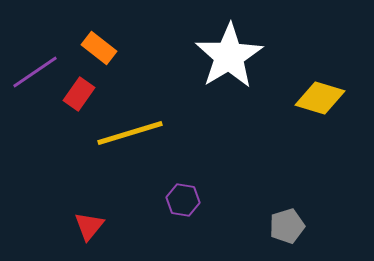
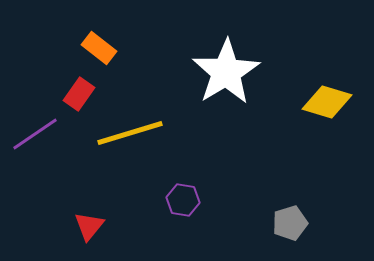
white star: moved 3 px left, 16 px down
purple line: moved 62 px down
yellow diamond: moved 7 px right, 4 px down
gray pentagon: moved 3 px right, 3 px up
